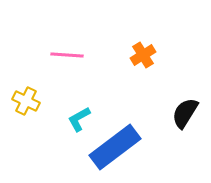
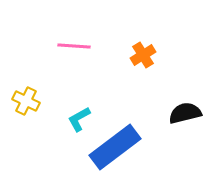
pink line: moved 7 px right, 9 px up
black semicircle: rotated 44 degrees clockwise
